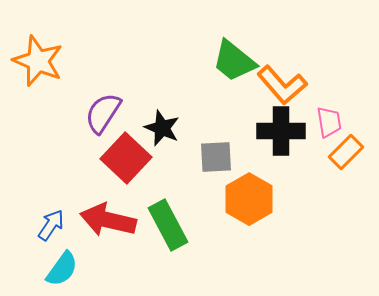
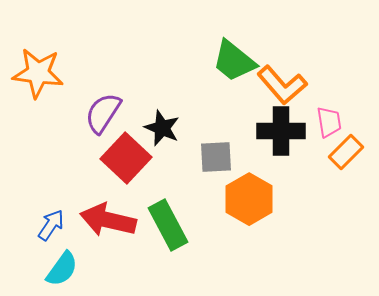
orange star: moved 12 px down; rotated 15 degrees counterclockwise
